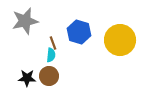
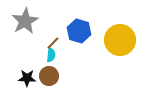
gray star: rotated 16 degrees counterclockwise
blue hexagon: moved 1 px up
brown line: rotated 64 degrees clockwise
